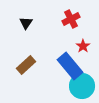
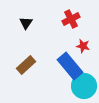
red star: rotated 24 degrees counterclockwise
cyan circle: moved 2 px right
